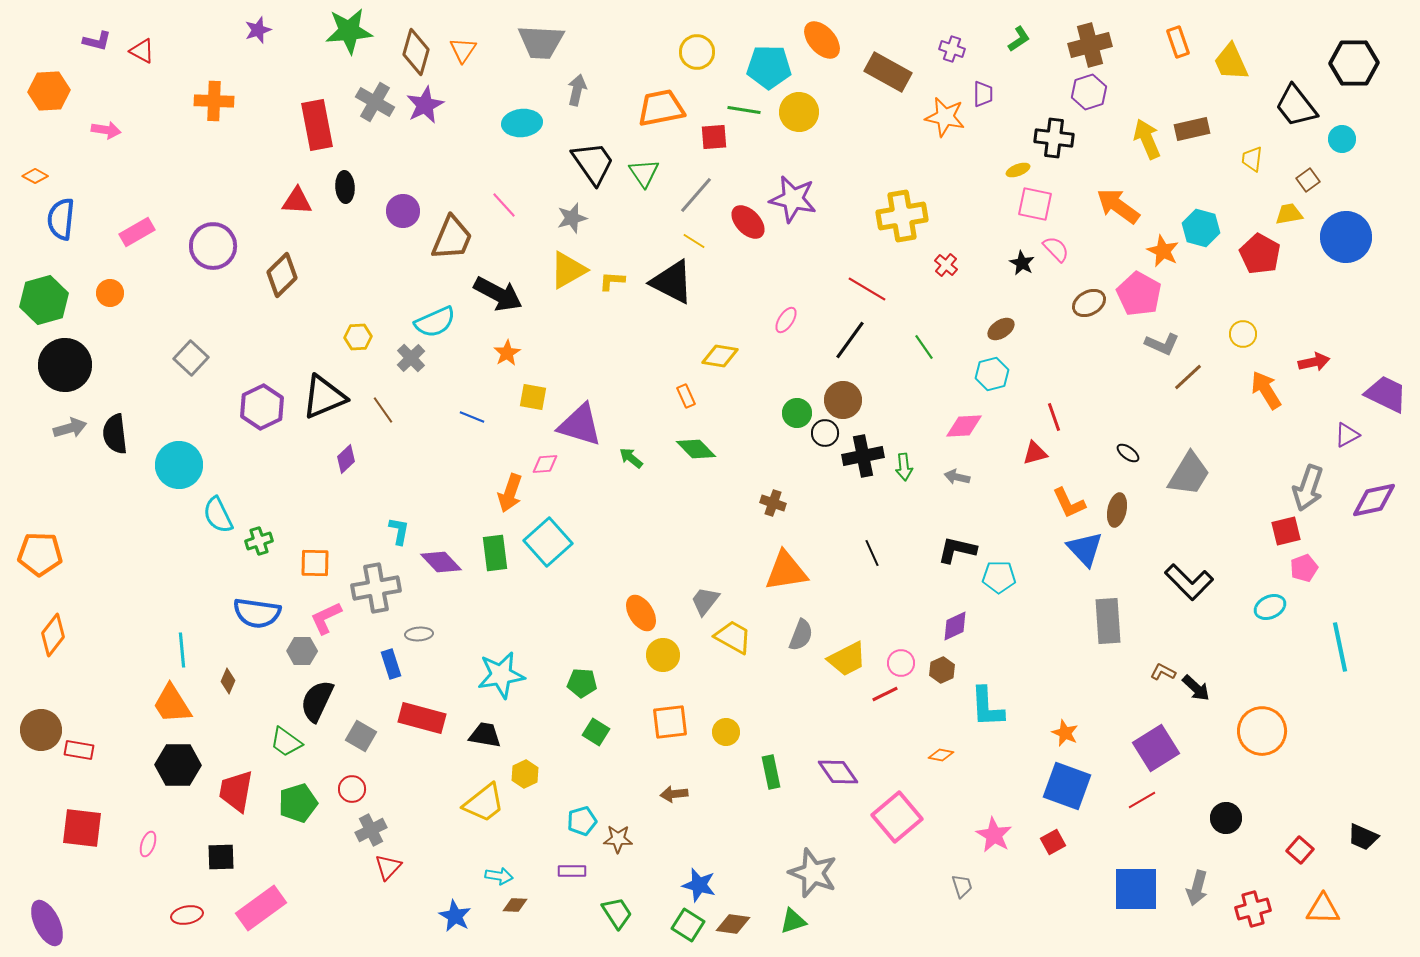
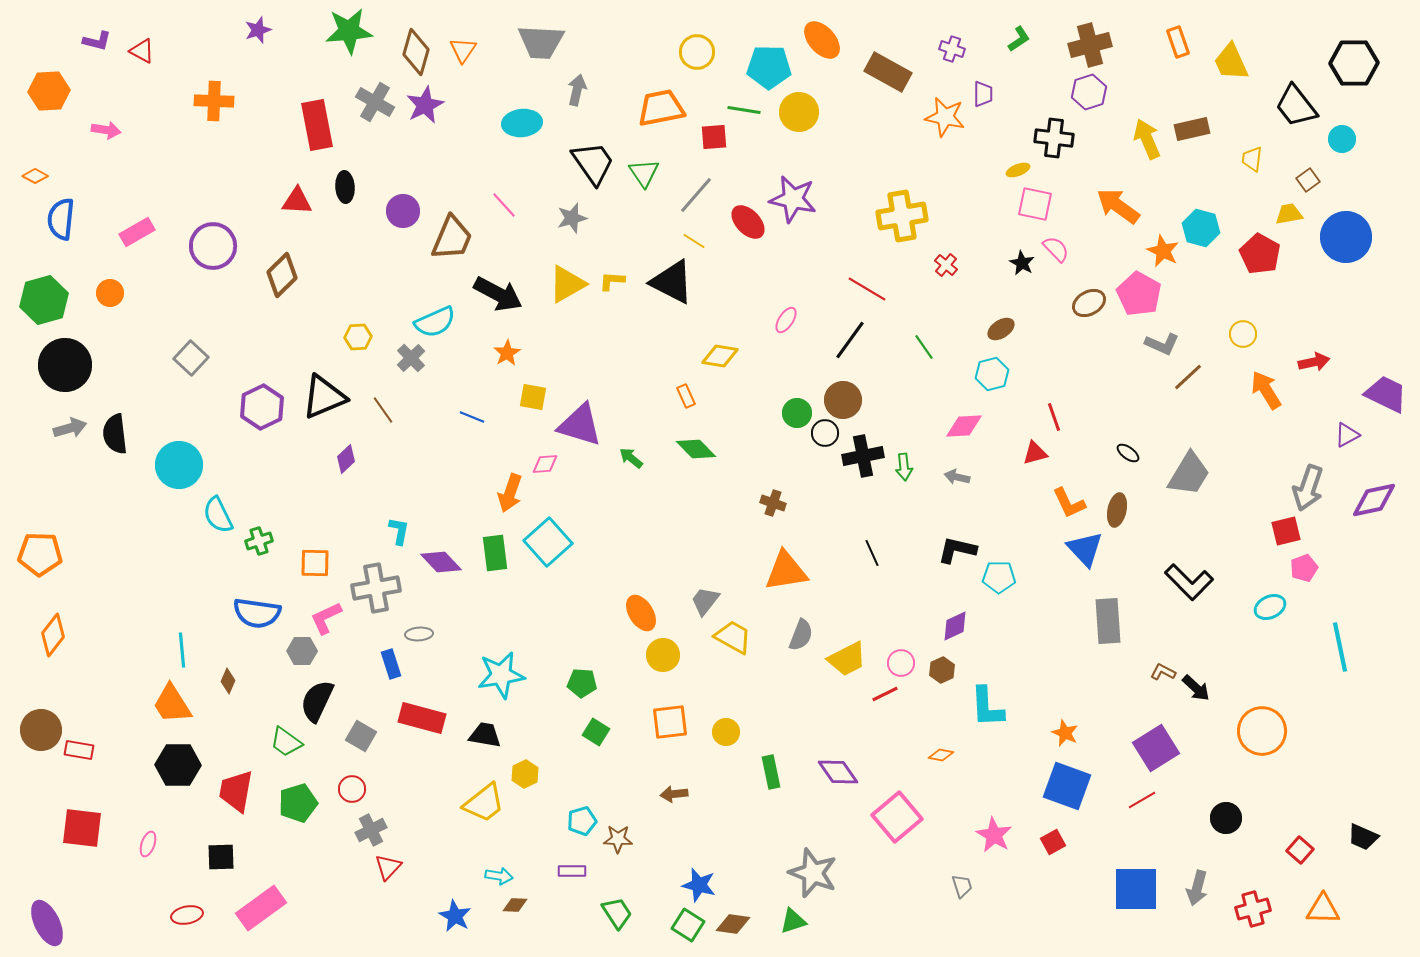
yellow triangle at (568, 270): moved 1 px left, 14 px down
